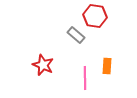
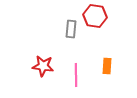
gray rectangle: moved 5 px left, 6 px up; rotated 54 degrees clockwise
red star: moved 1 px down; rotated 15 degrees counterclockwise
pink line: moved 9 px left, 3 px up
